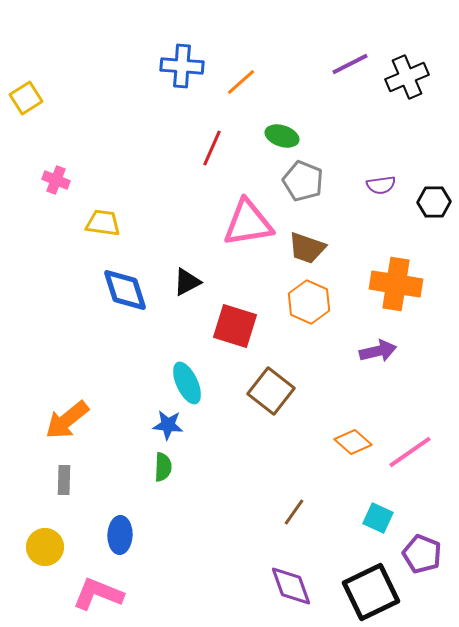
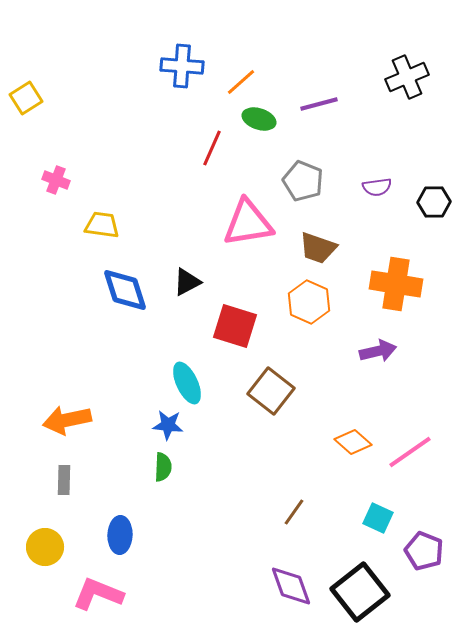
purple line: moved 31 px left, 40 px down; rotated 12 degrees clockwise
green ellipse: moved 23 px left, 17 px up
purple semicircle: moved 4 px left, 2 px down
yellow trapezoid: moved 1 px left, 2 px down
brown trapezoid: moved 11 px right
orange arrow: rotated 27 degrees clockwise
purple pentagon: moved 2 px right, 3 px up
black square: moved 11 px left; rotated 12 degrees counterclockwise
